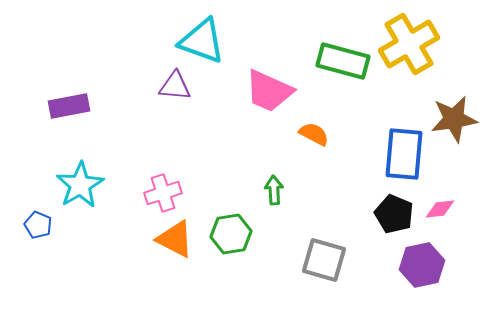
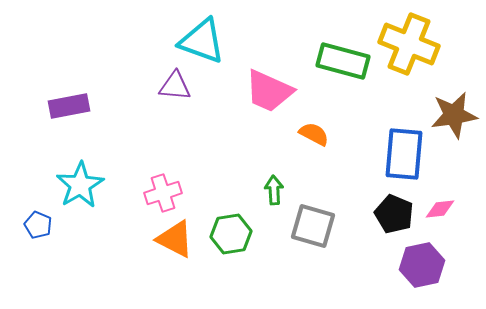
yellow cross: rotated 38 degrees counterclockwise
brown star: moved 4 px up
gray square: moved 11 px left, 34 px up
